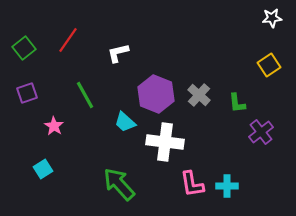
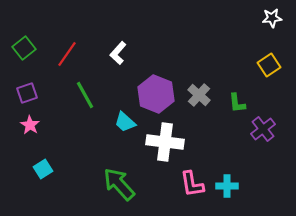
red line: moved 1 px left, 14 px down
white L-shape: rotated 35 degrees counterclockwise
pink star: moved 24 px left, 1 px up
purple cross: moved 2 px right, 3 px up
